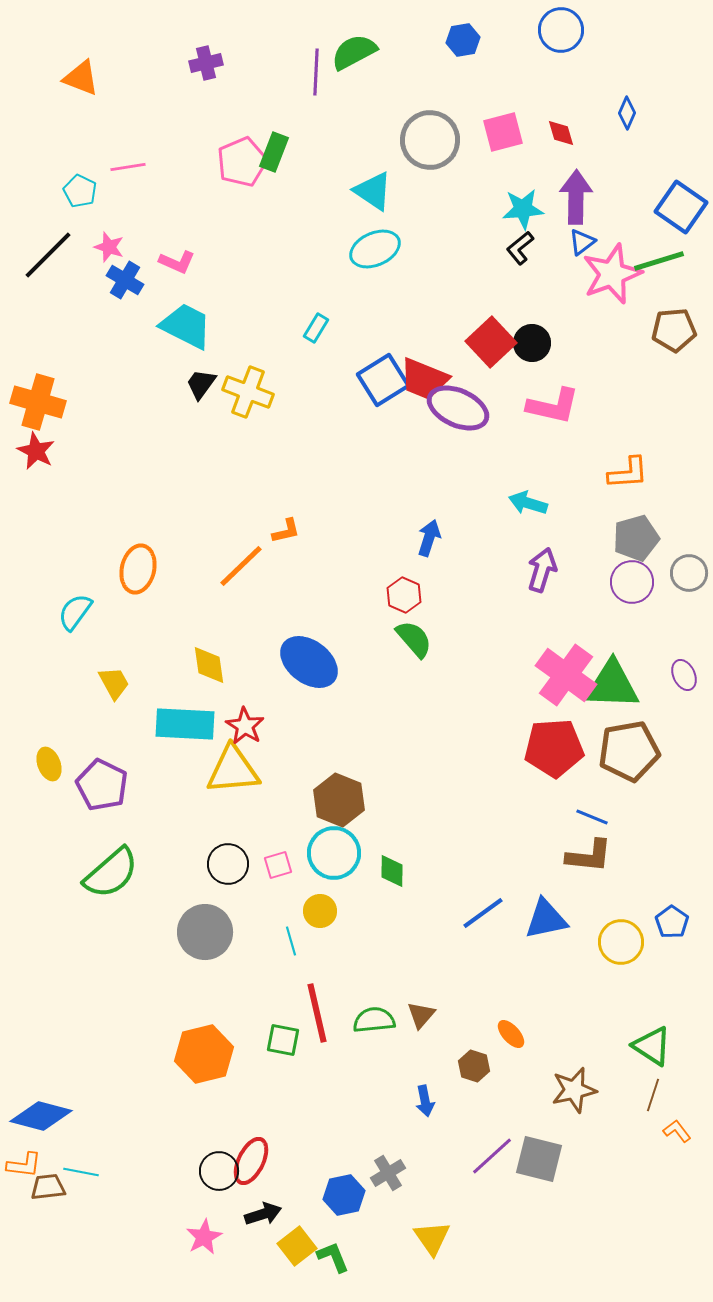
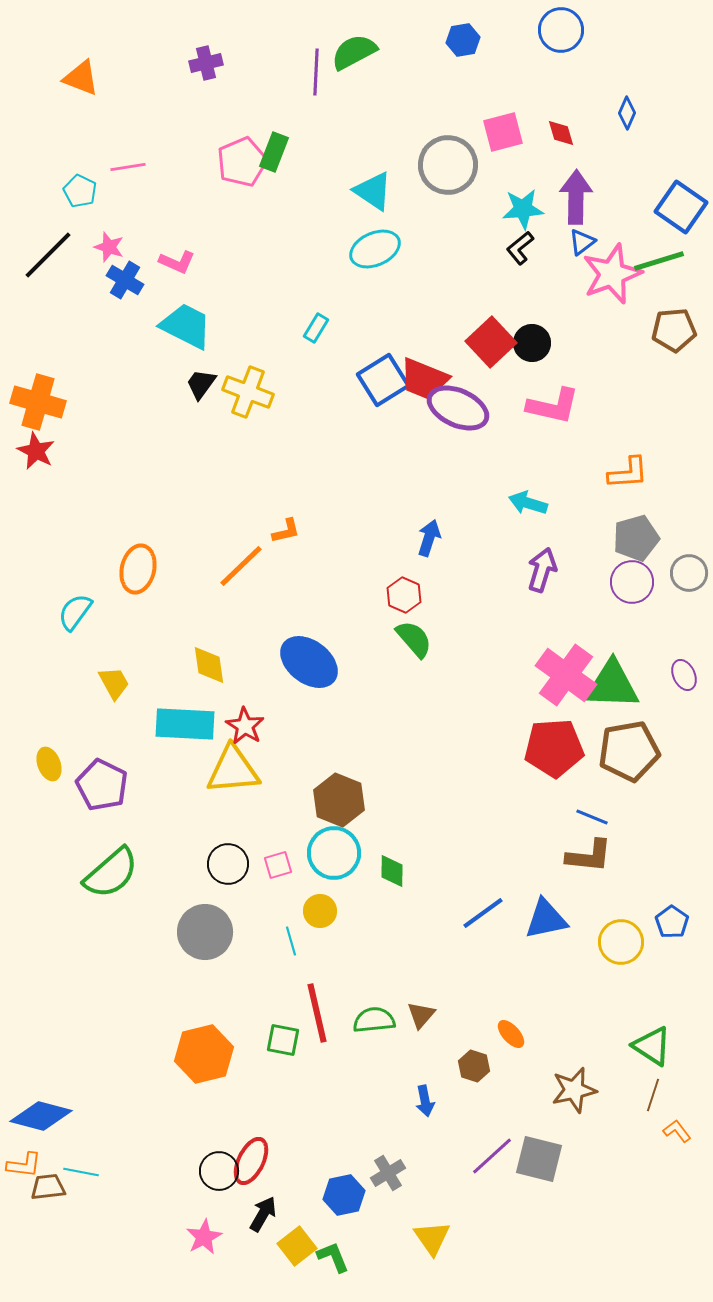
gray circle at (430, 140): moved 18 px right, 25 px down
black arrow at (263, 1214): rotated 42 degrees counterclockwise
